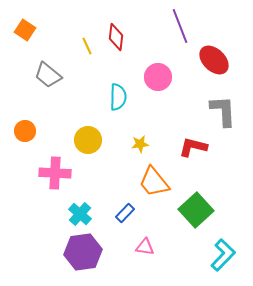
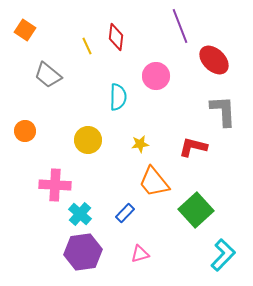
pink circle: moved 2 px left, 1 px up
pink cross: moved 12 px down
pink triangle: moved 5 px left, 7 px down; rotated 24 degrees counterclockwise
